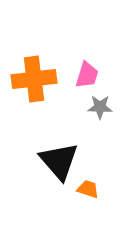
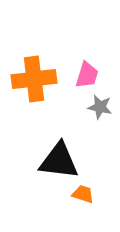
gray star: rotated 10 degrees clockwise
black triangle: rotated 42 degrees counterclockwise
orange trapezoid: moved 5 px left, 5 px down
